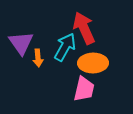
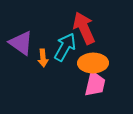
purple triangle: rotated 20 degrees counterclockwise
orange arrow: moved 5 px right
pink trapezoid: moved 11 px right, 5 px up
